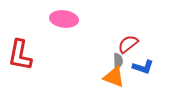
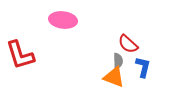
pink ellipse: moved 1 px left, 1 px down
red semicircle: rotated 100 degrees counterclockwise
red L-shape: rotated 28 degrees counterclockwise
blue L-shape: rotated 95 degrees counterclockwise
